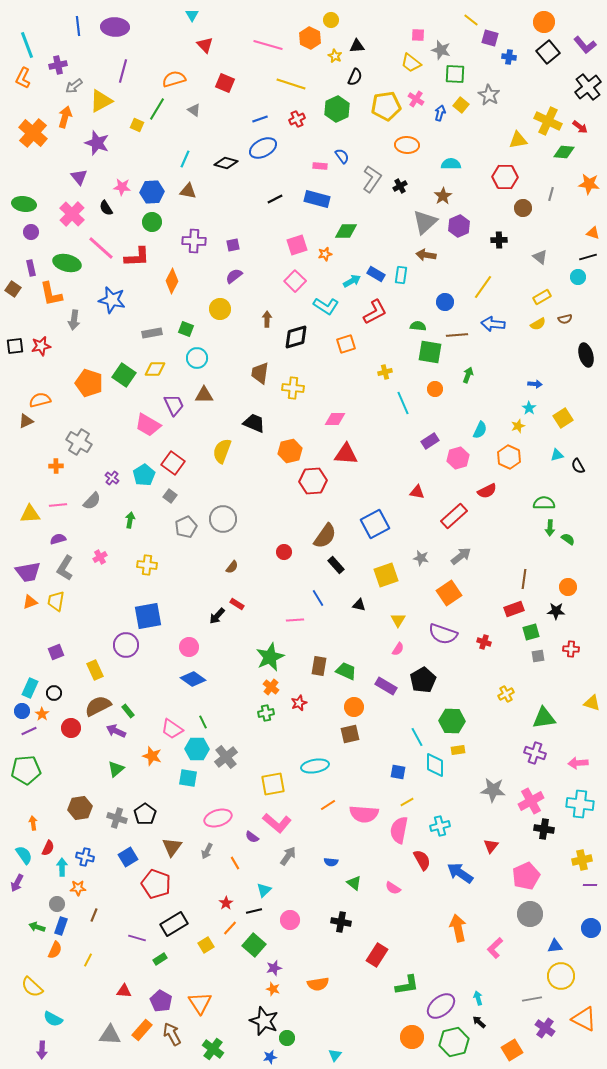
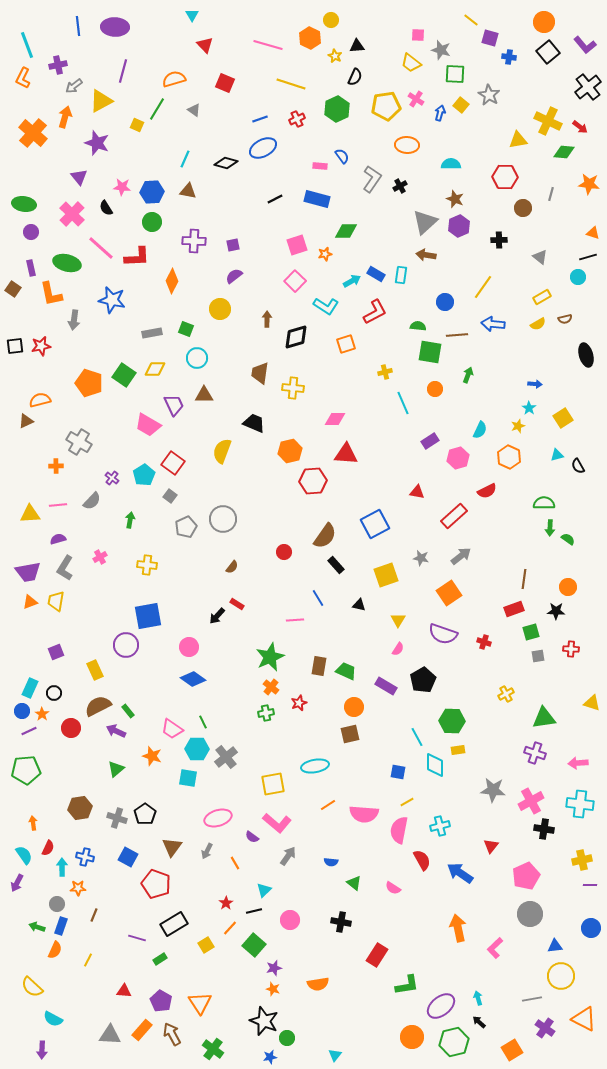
brown star at (443, 196): moved 12 px right, 3 px down; rotated 18 degrees counterclockwise
blue square at (128, 857): rotated 30 degrees counterclockwise
